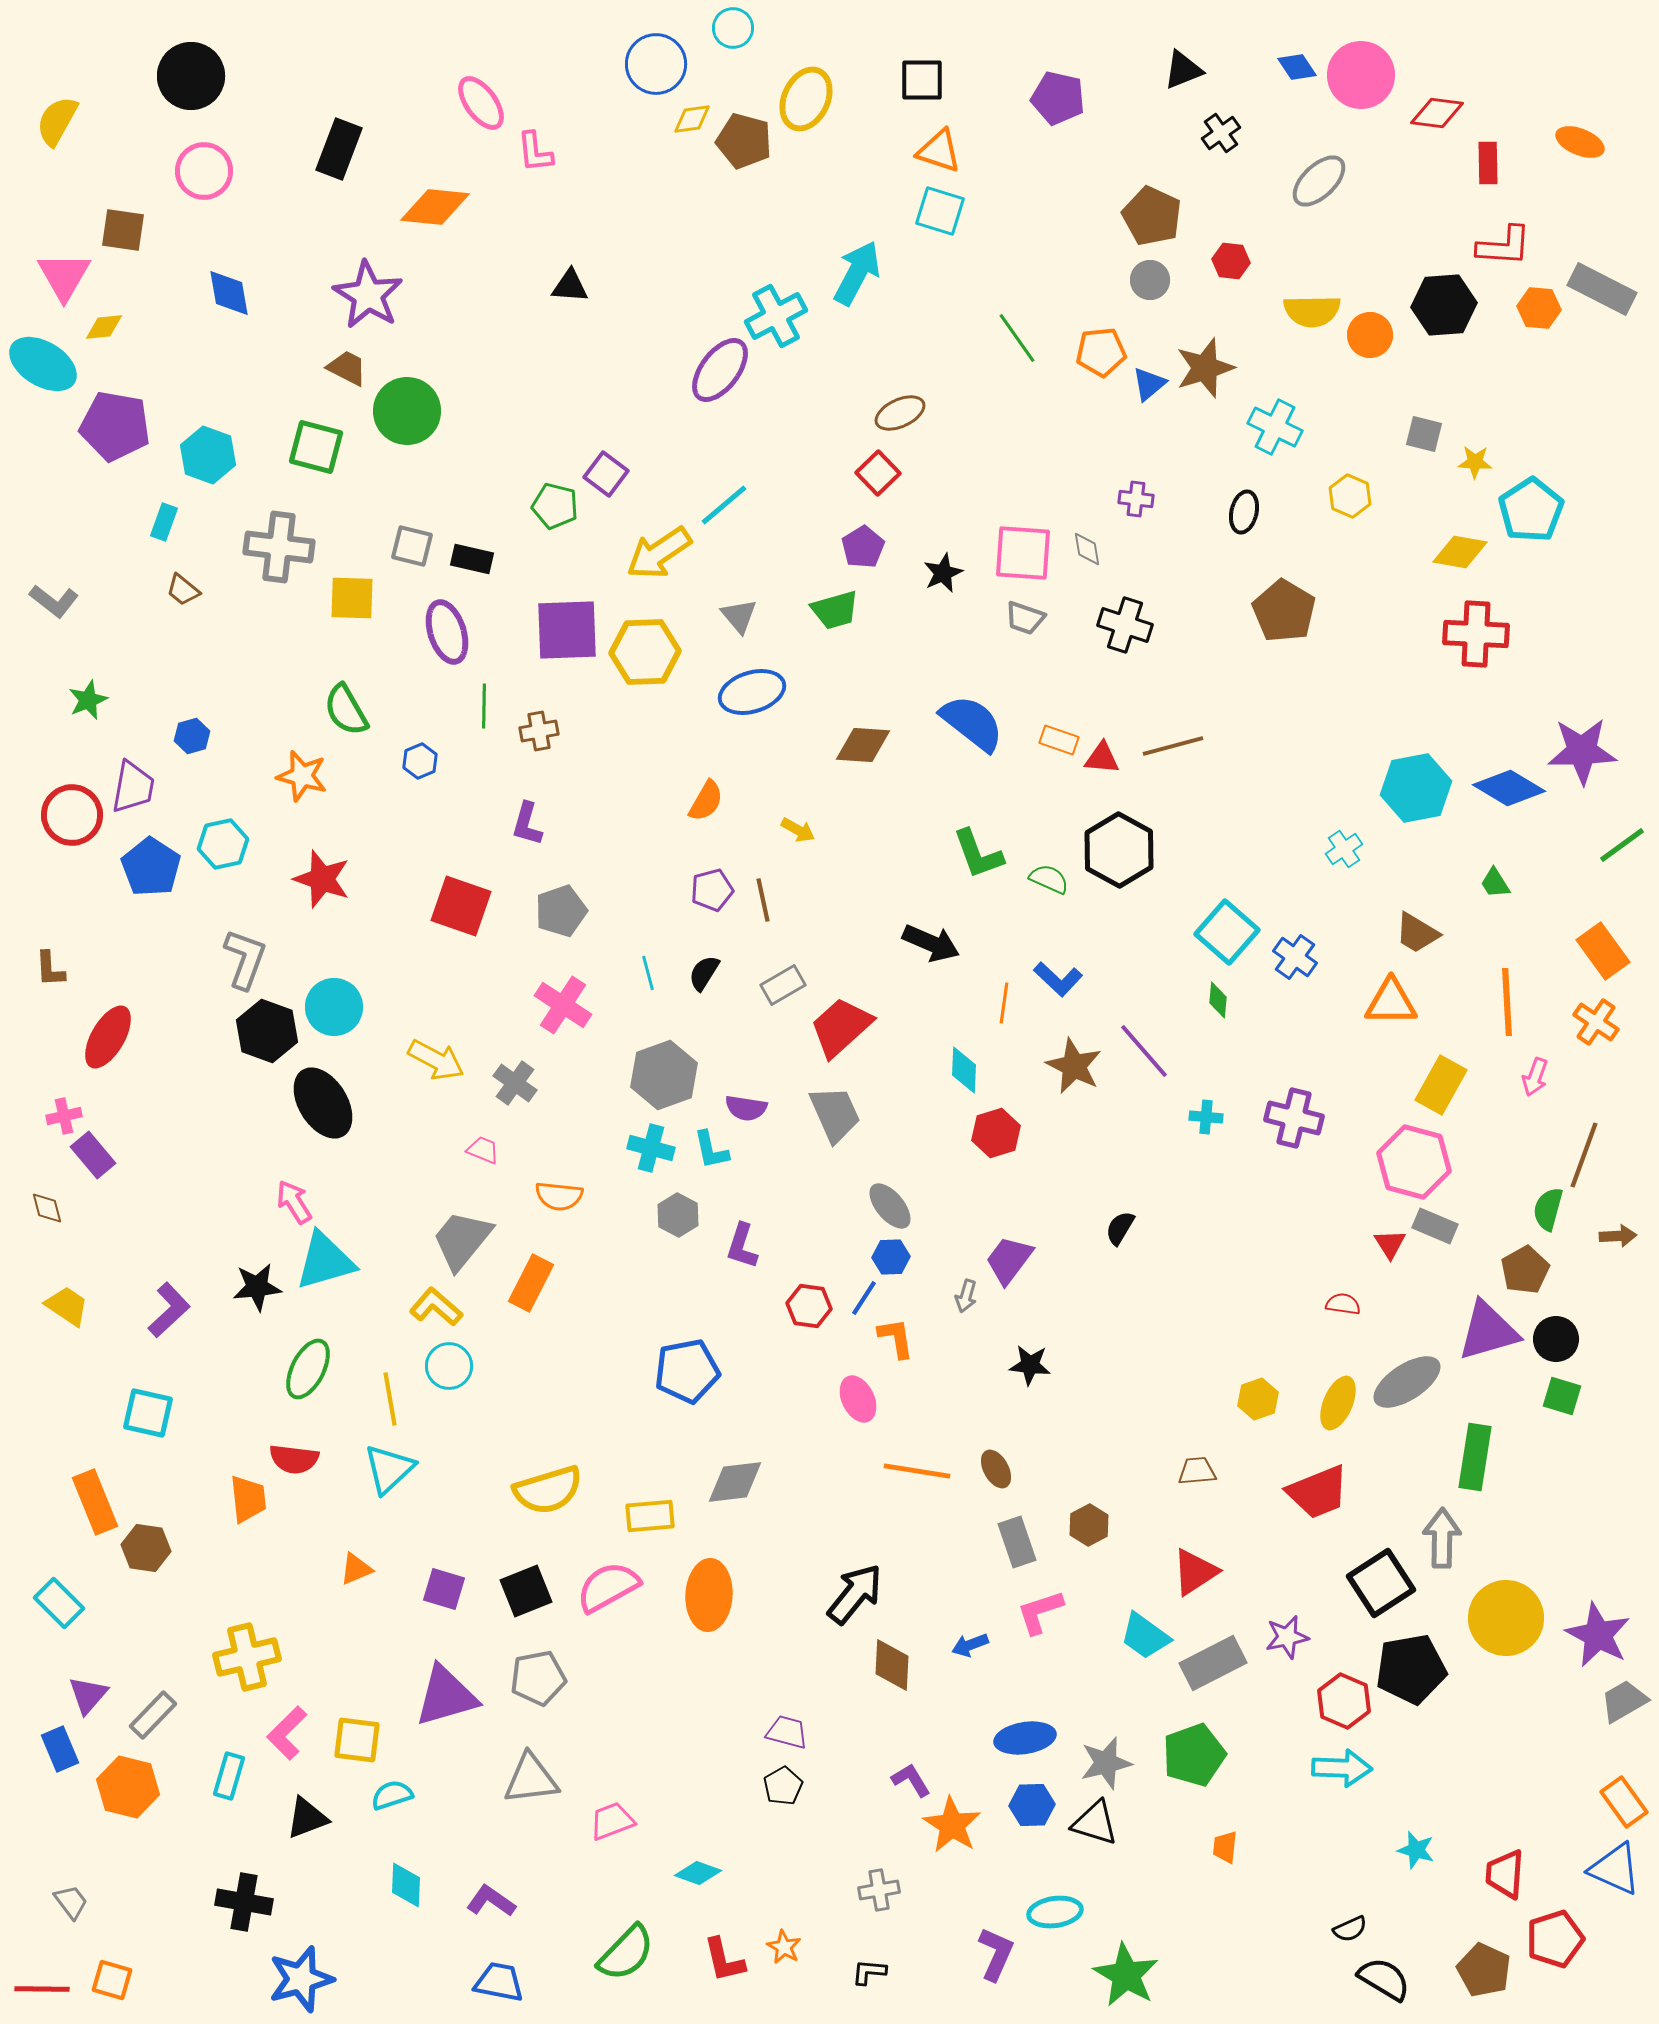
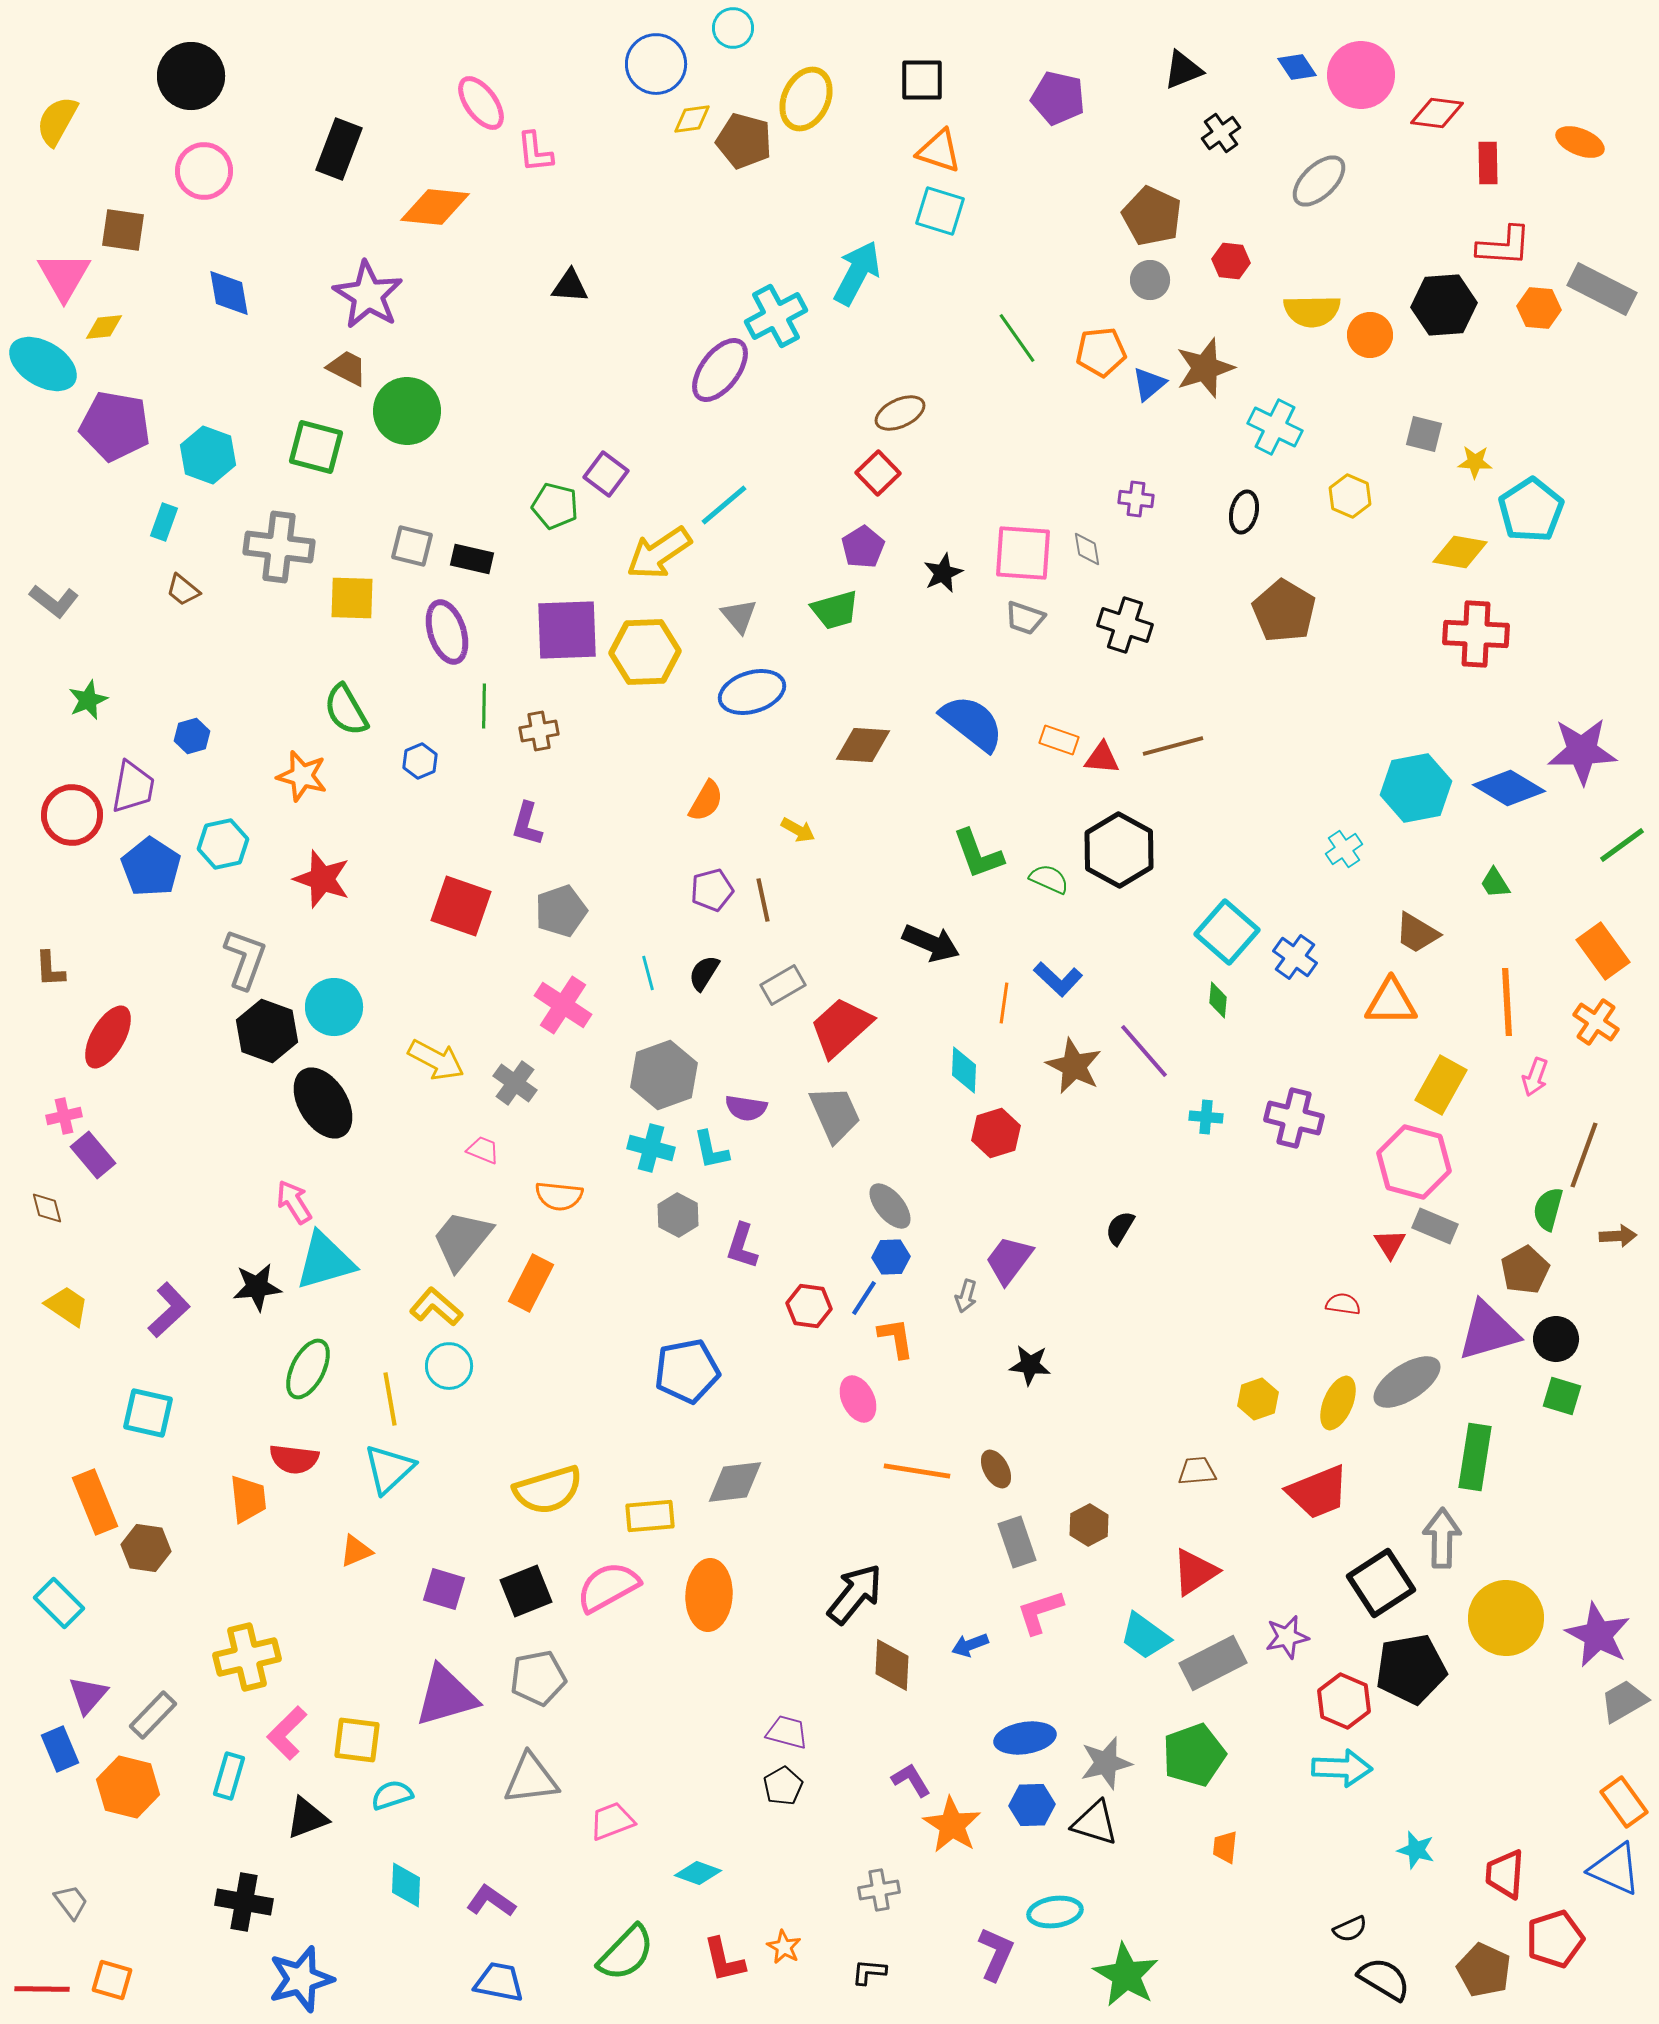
orange triangle at (356, 1569): moved 18 px up
